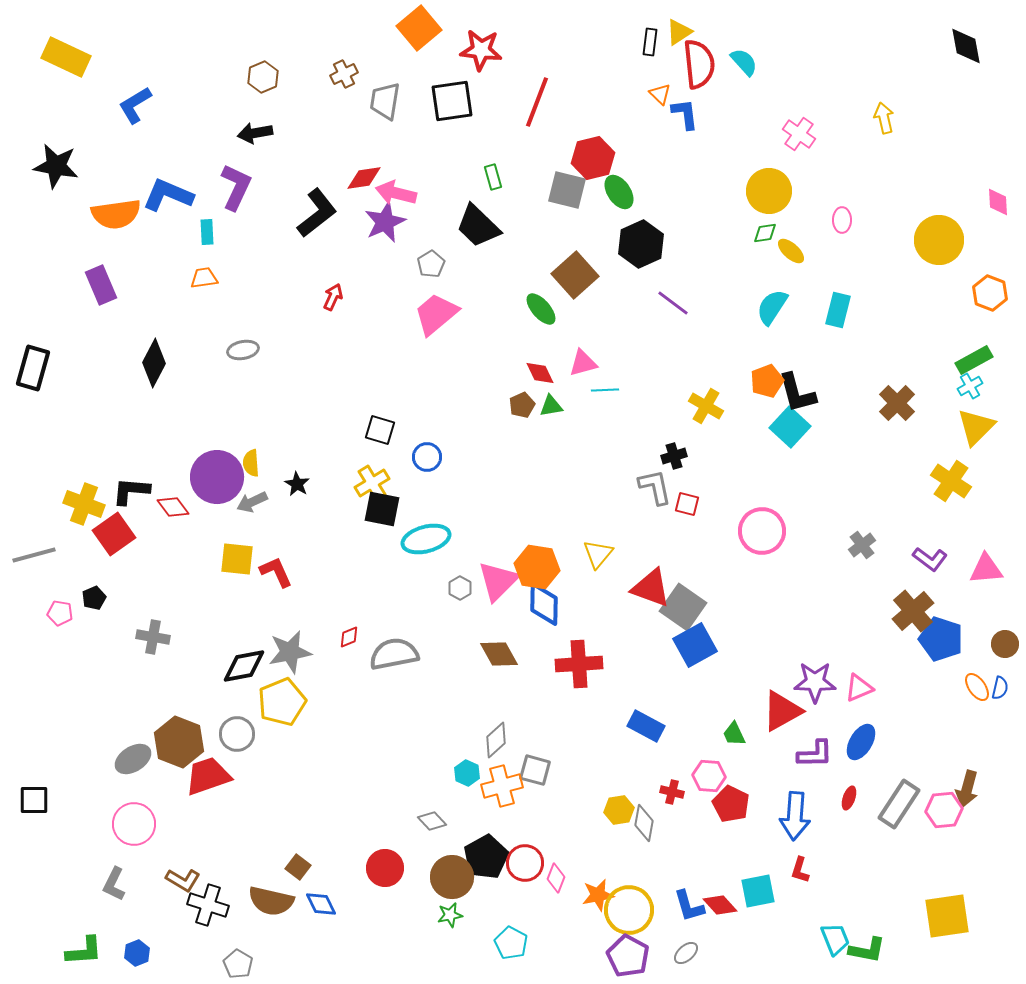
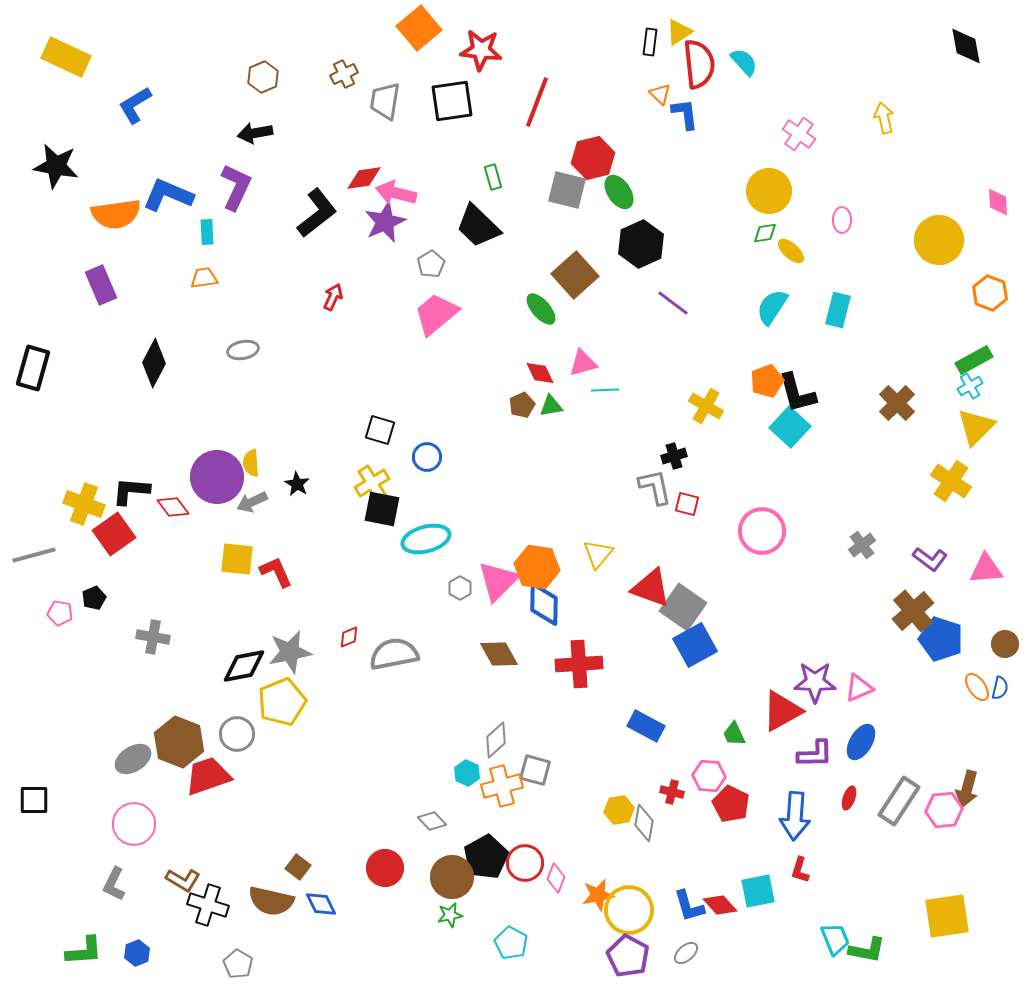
gray rectangle at (899, 804): moved 3 px up
